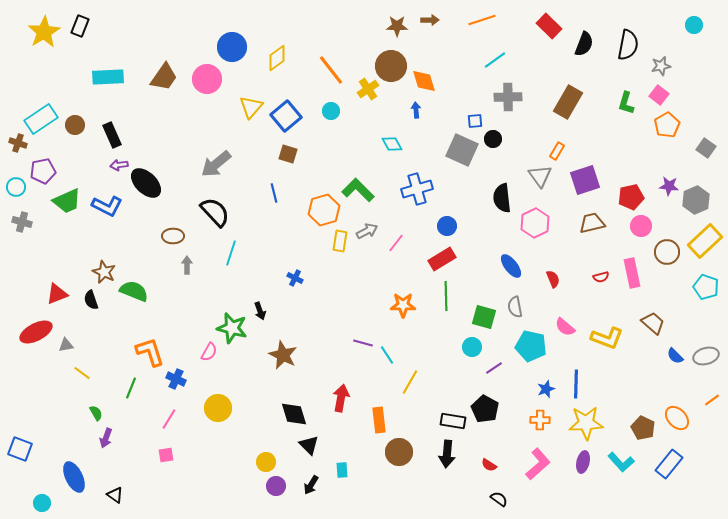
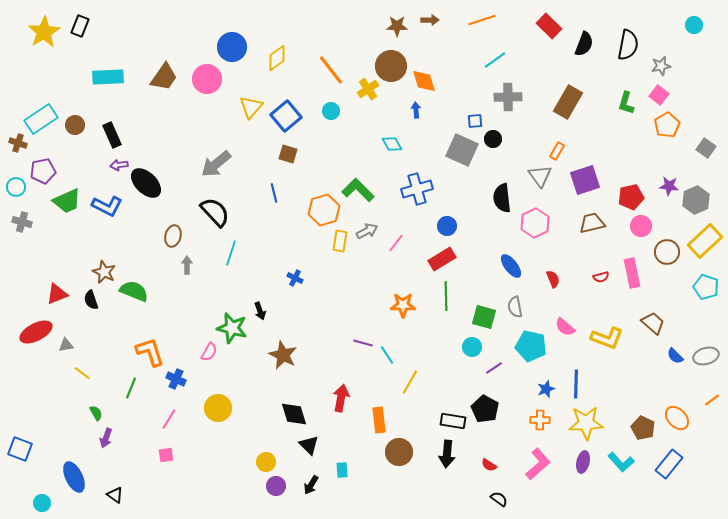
brown ellipse at (173, 236): rotated 75 degrees counterclockwise
